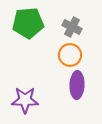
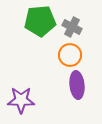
green pentagon: moved 12 px right, 2 px up
purple ellipse: rotated 8 degrees counterclockwise
purple star: moved 4 px left
